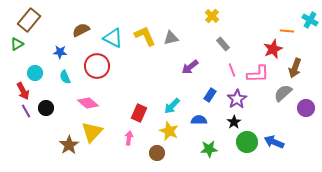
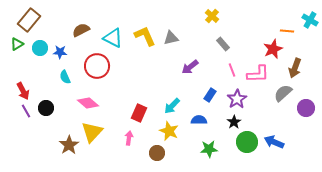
cyan circle: moved 5 px right, 25 px up
